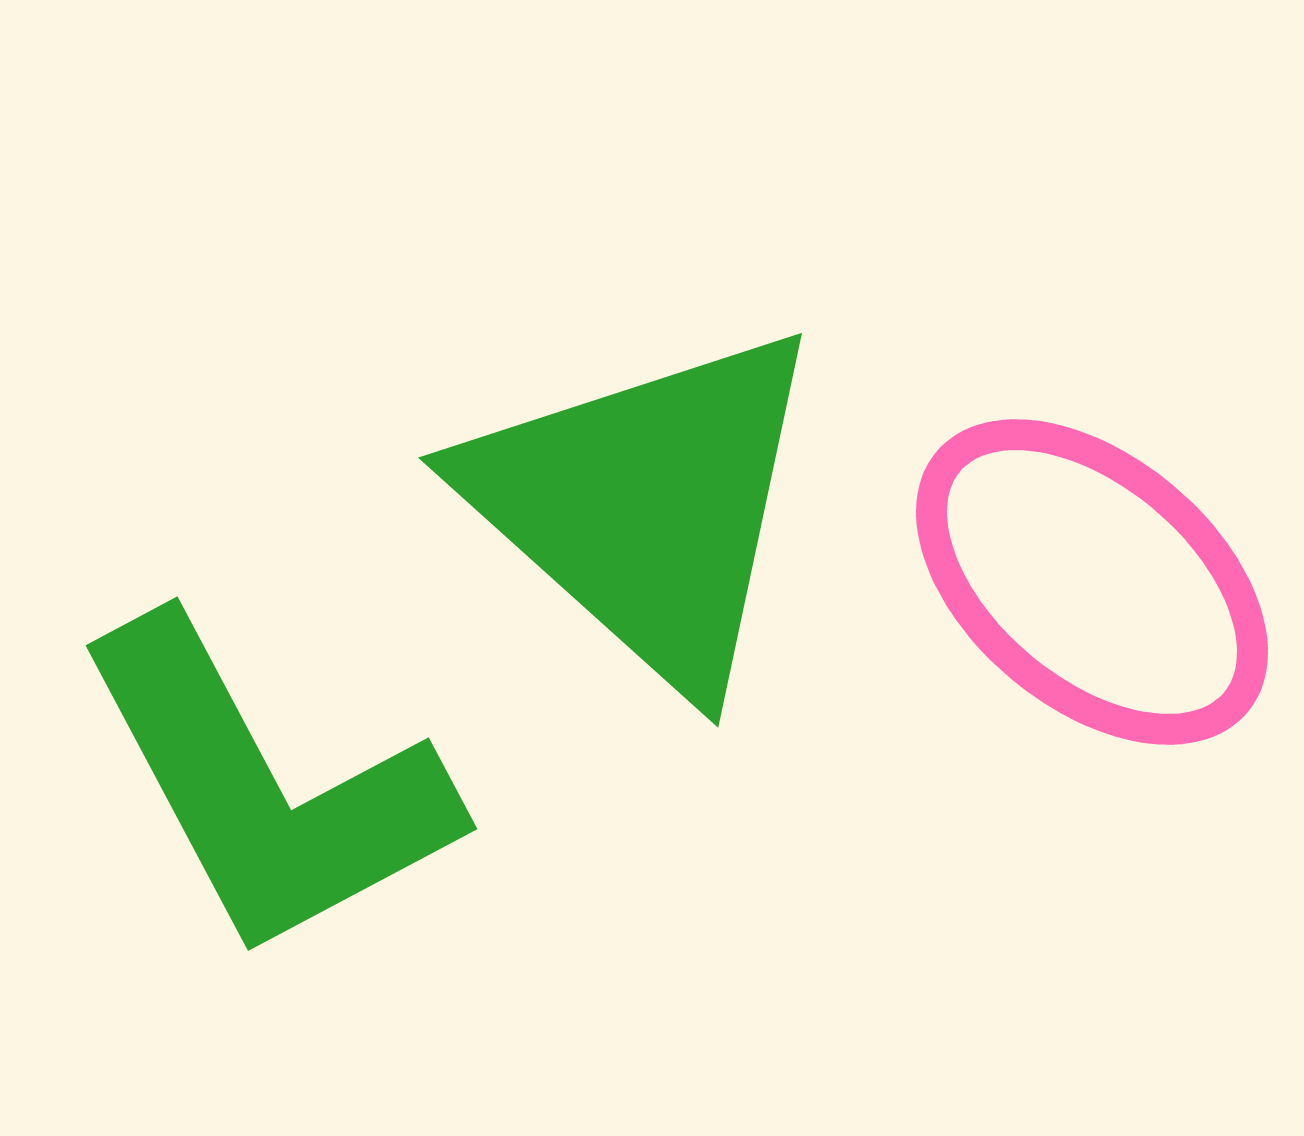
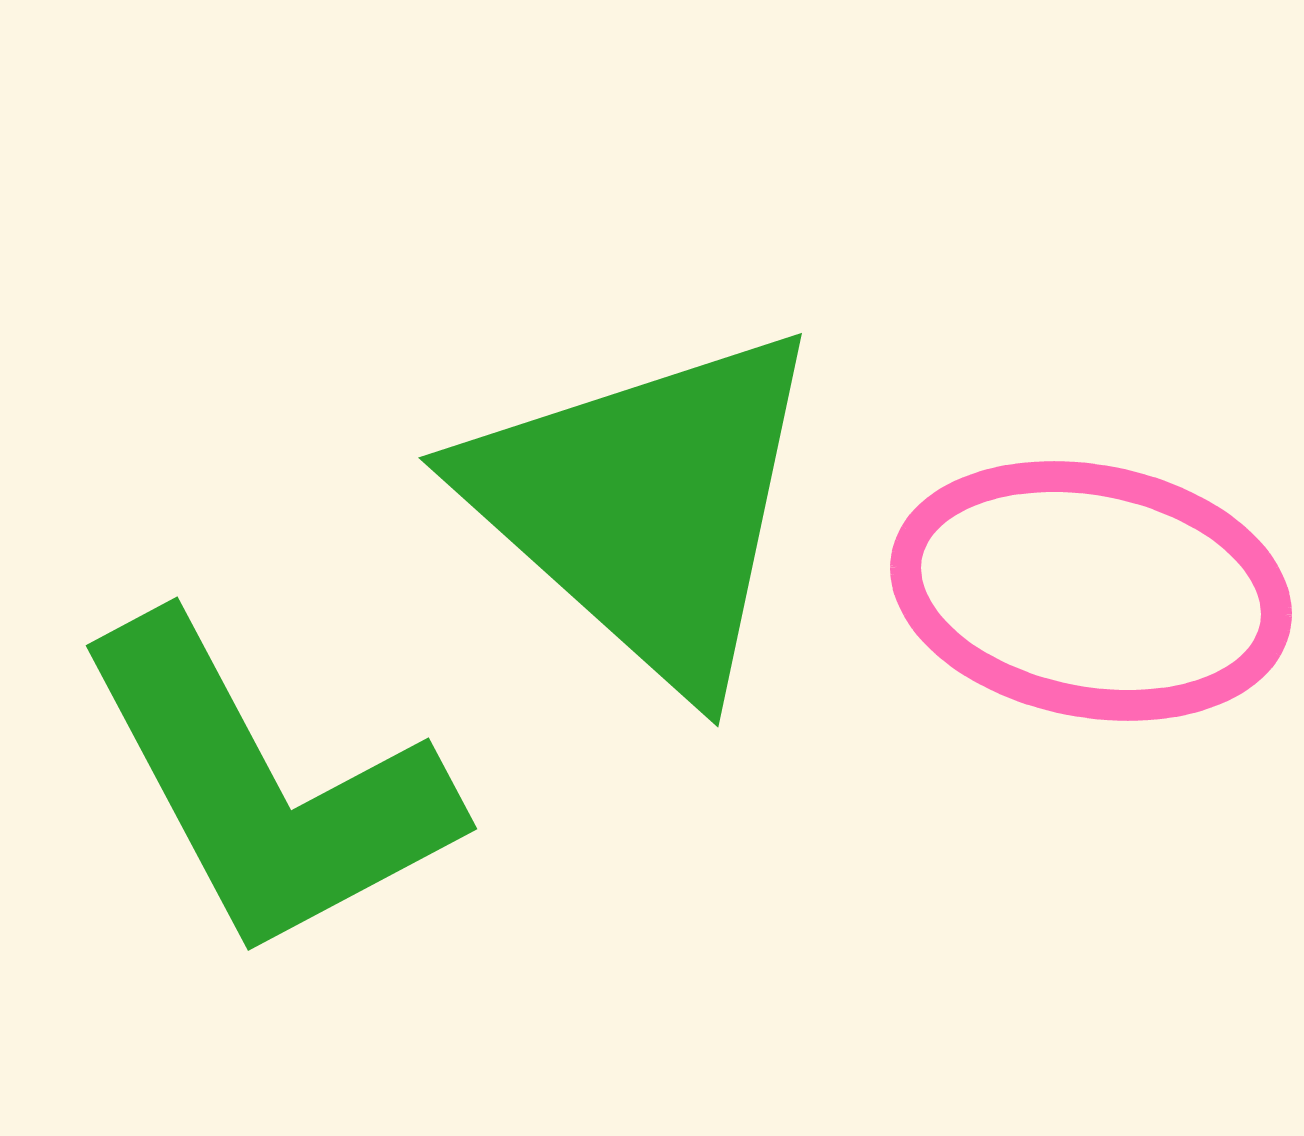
pink ellipse: moved 1 px left, 9 px down; rotated 29 degrees counterclockwise
